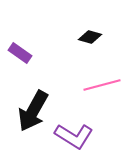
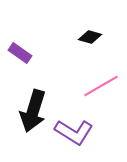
pink line: moved 1 px left, 1 px down; rotated 15 degrees counterclockwise
black arrow: rotated 12 degrees counterclockwise
purple L-shape: moved 4 px up
